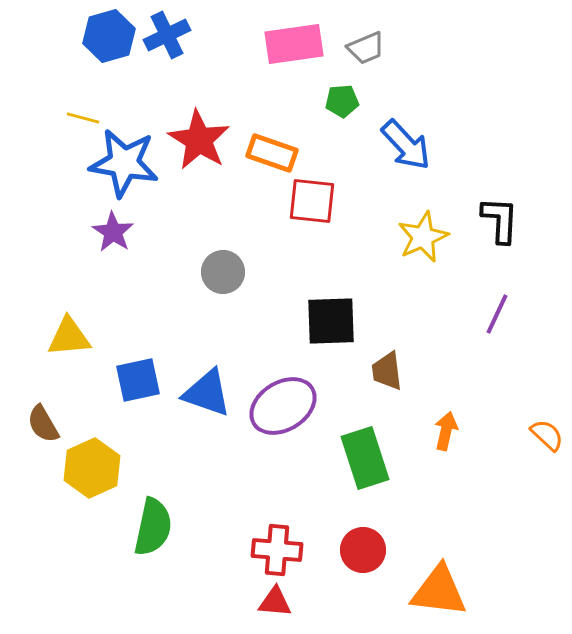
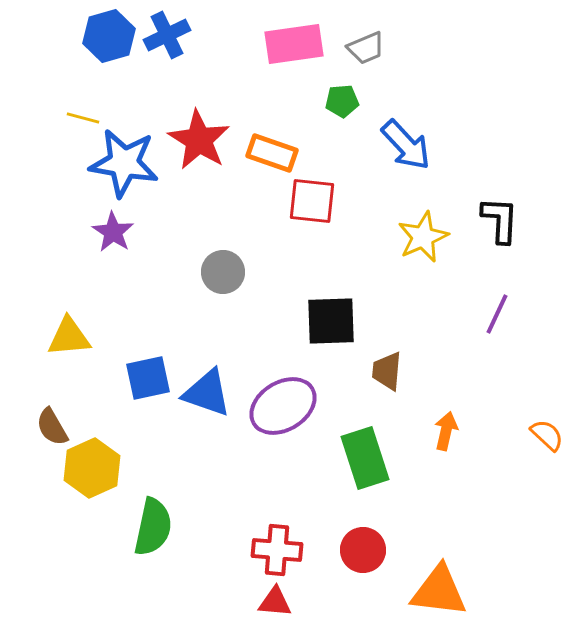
brown trapezoid: rotated 12 degrees clockwise
blue square: moved 10 px right, 2 px up
brown semicircle: moved 9 px right, 3 px down
